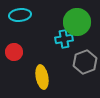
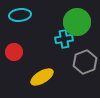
yellow ellipse: rotated 70 degrees clockwise
